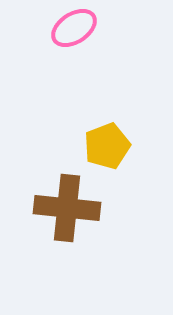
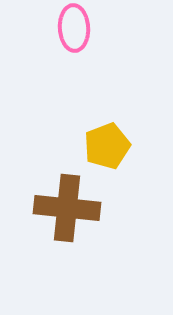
pink ellipse: rotated 60 degrees counterclockwise
